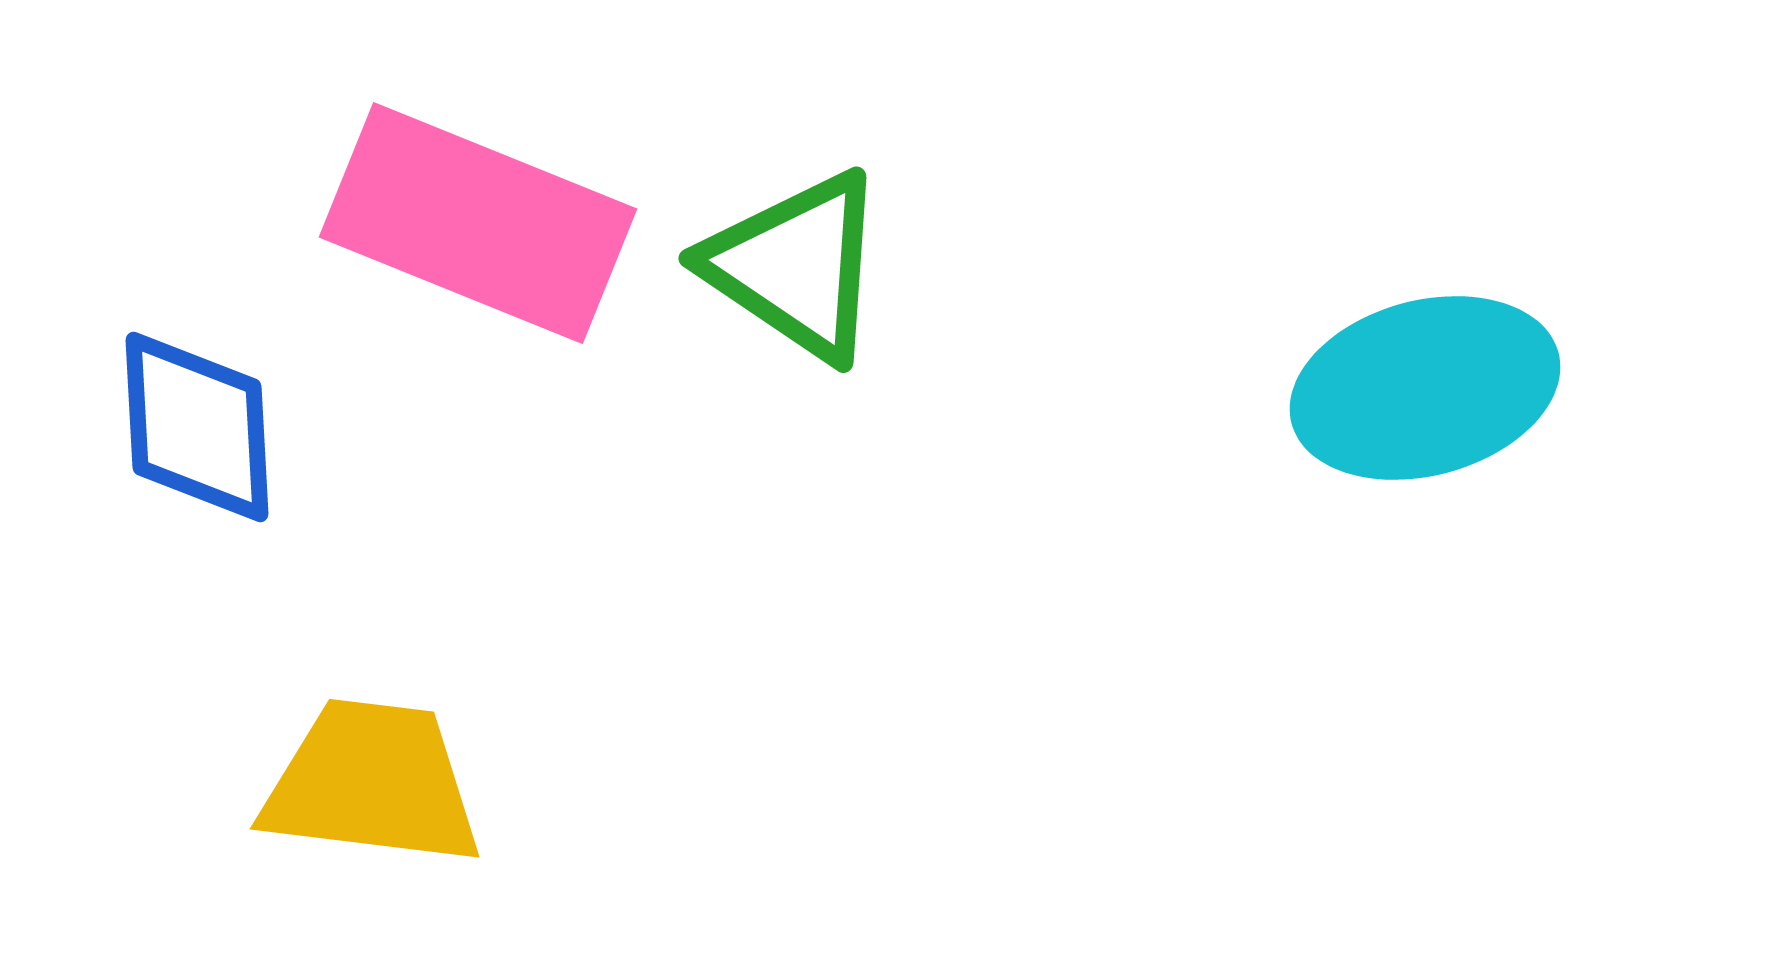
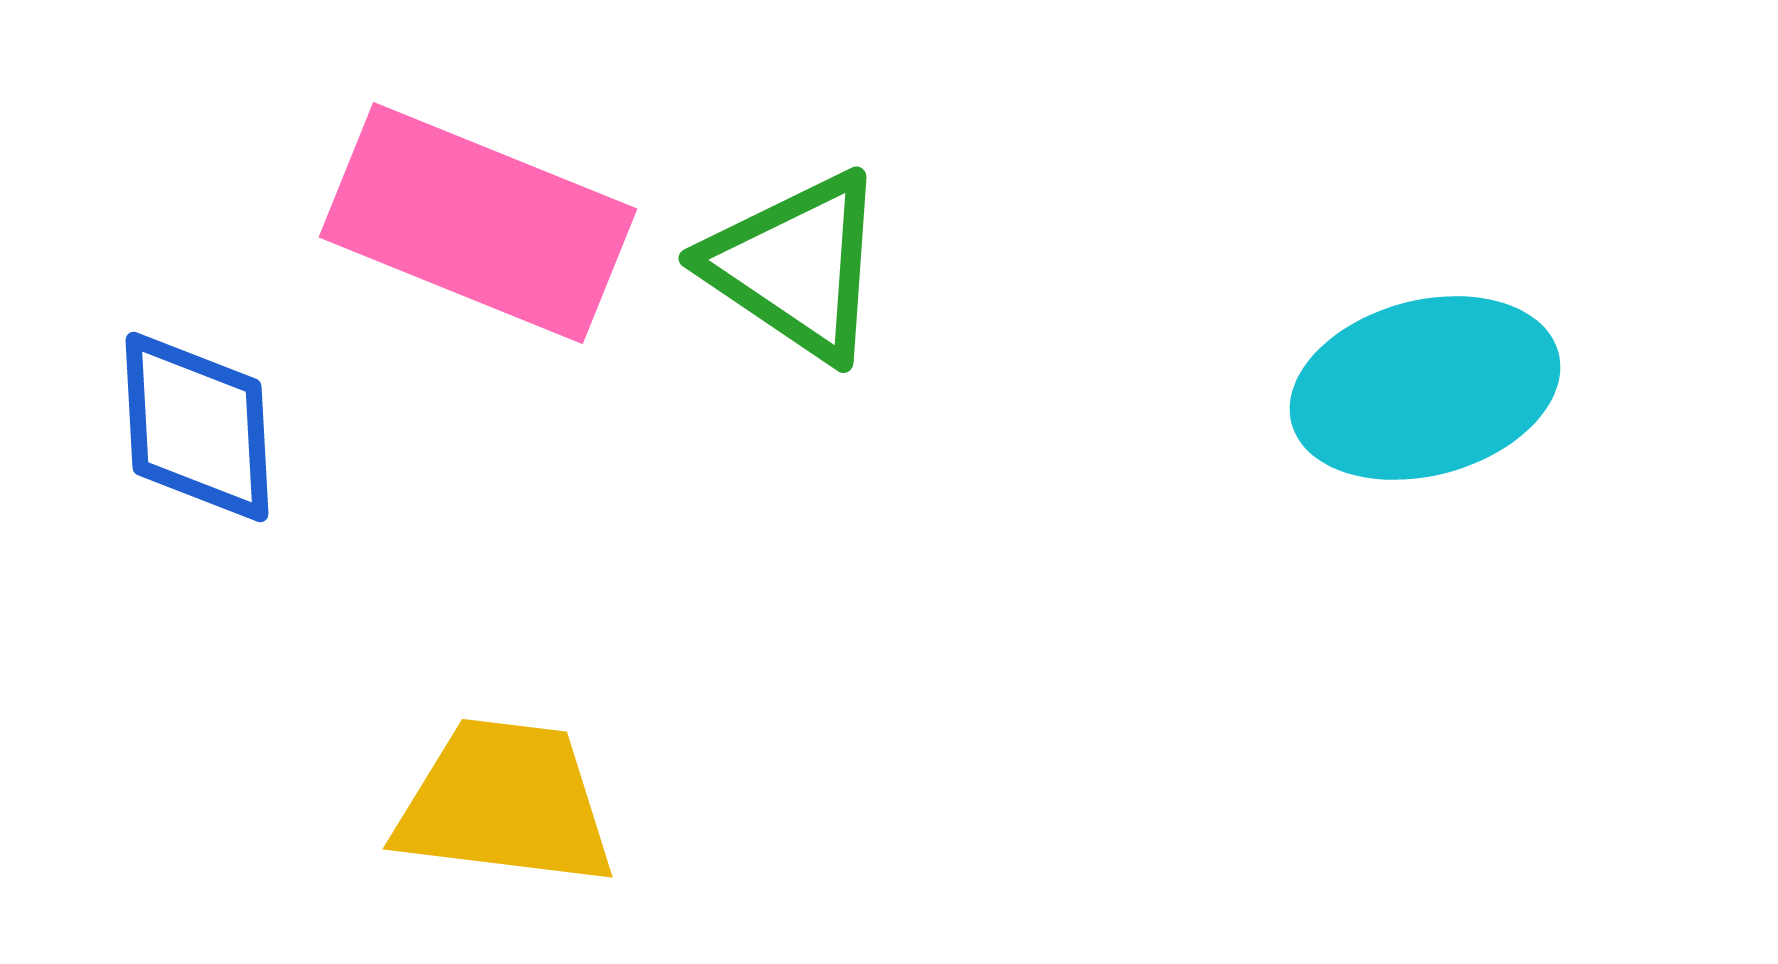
yellow trapezoid: moved 133 px right, 20 px down
